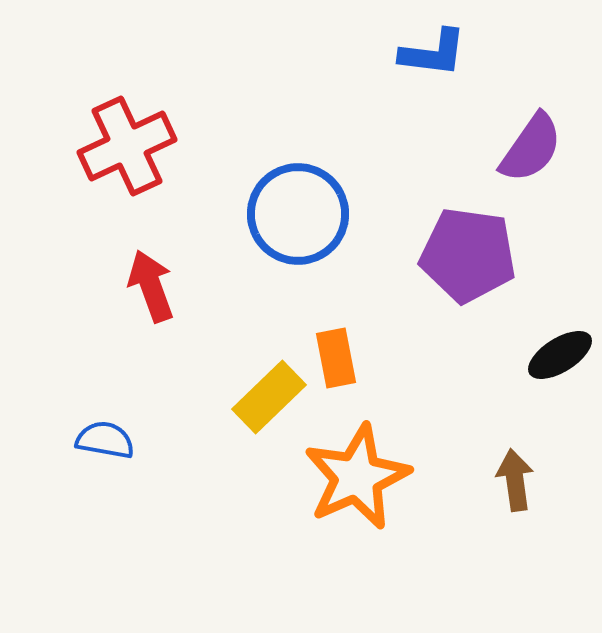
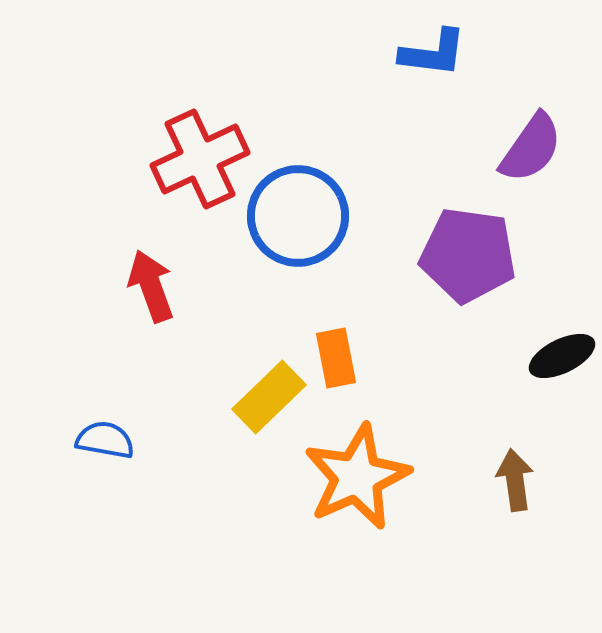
red cross: moved 73 px right, 13 px down
blue circle: moved 2 px down
black ellipse: moved 2 px right, 1 px down; rotated 6 degrees clockwise
